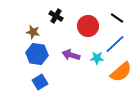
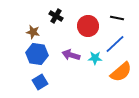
black line: rotated 24 degrees counterclockwise
cyan star: moved 2 px left
